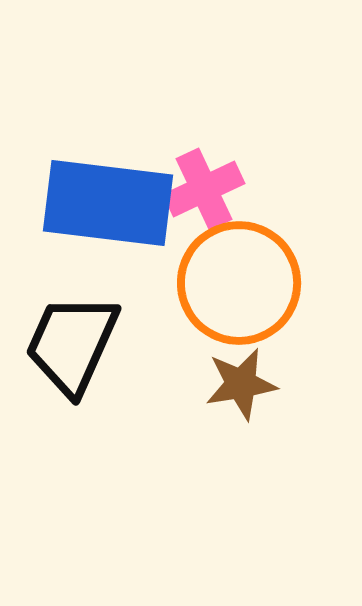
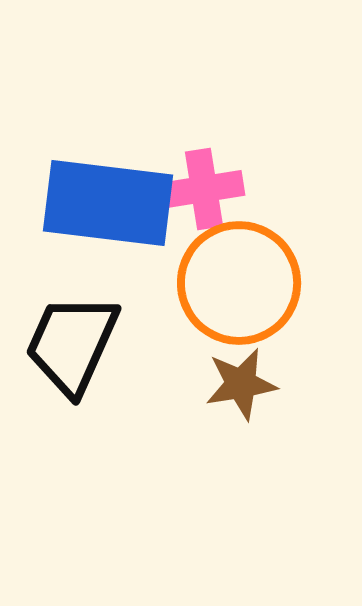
pink cross: rotated 16 degrees clockwise
